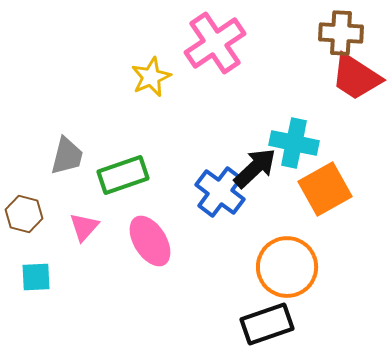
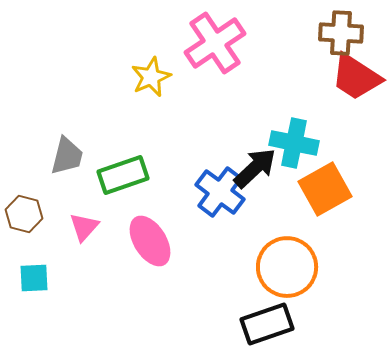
cyan square: moved 2 px left, 1 px down
